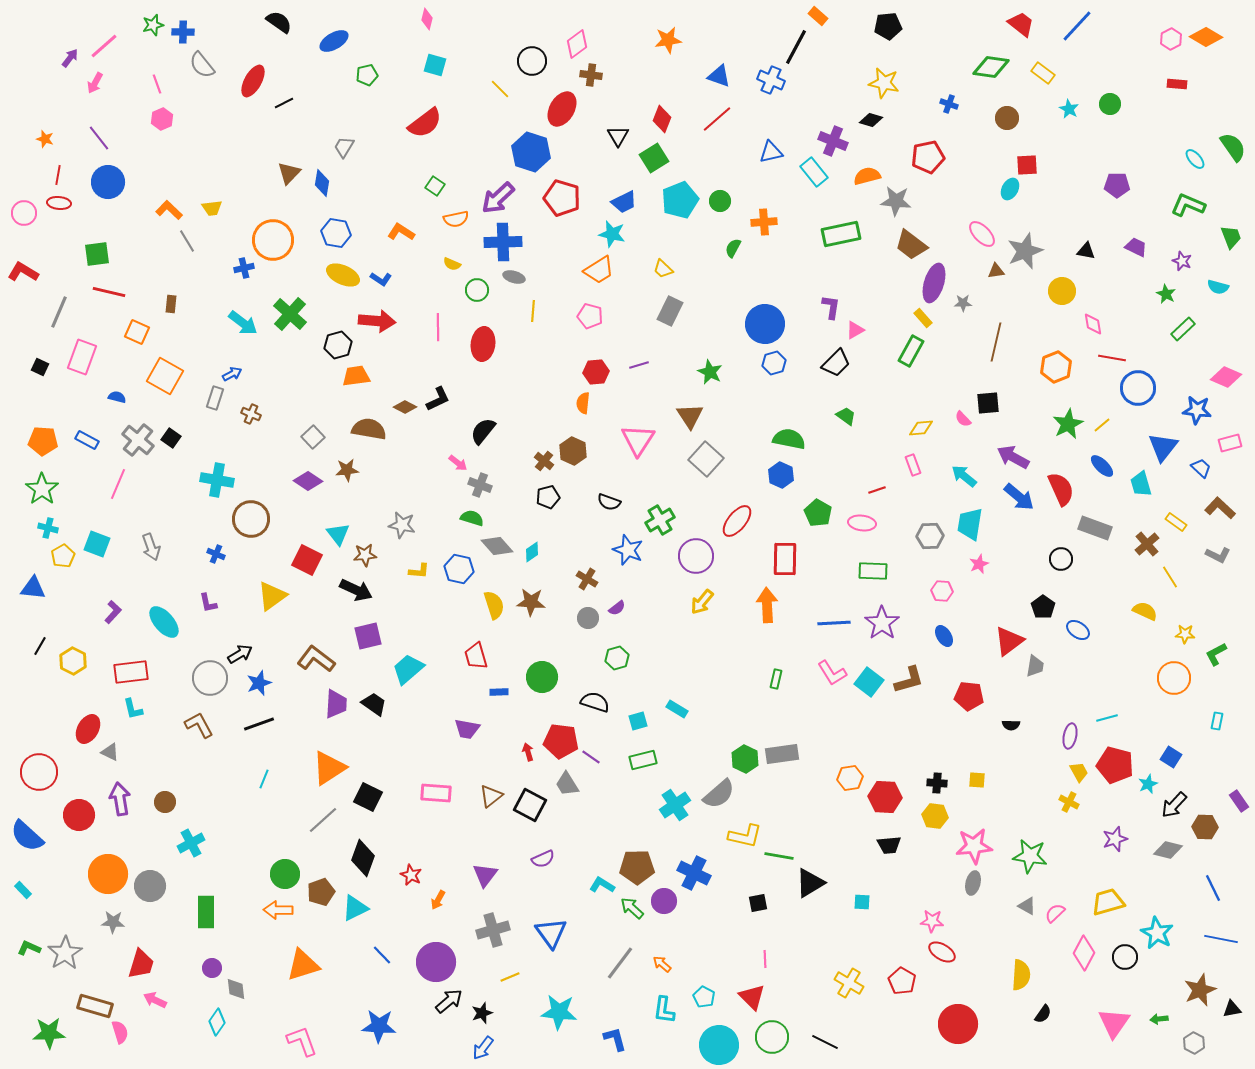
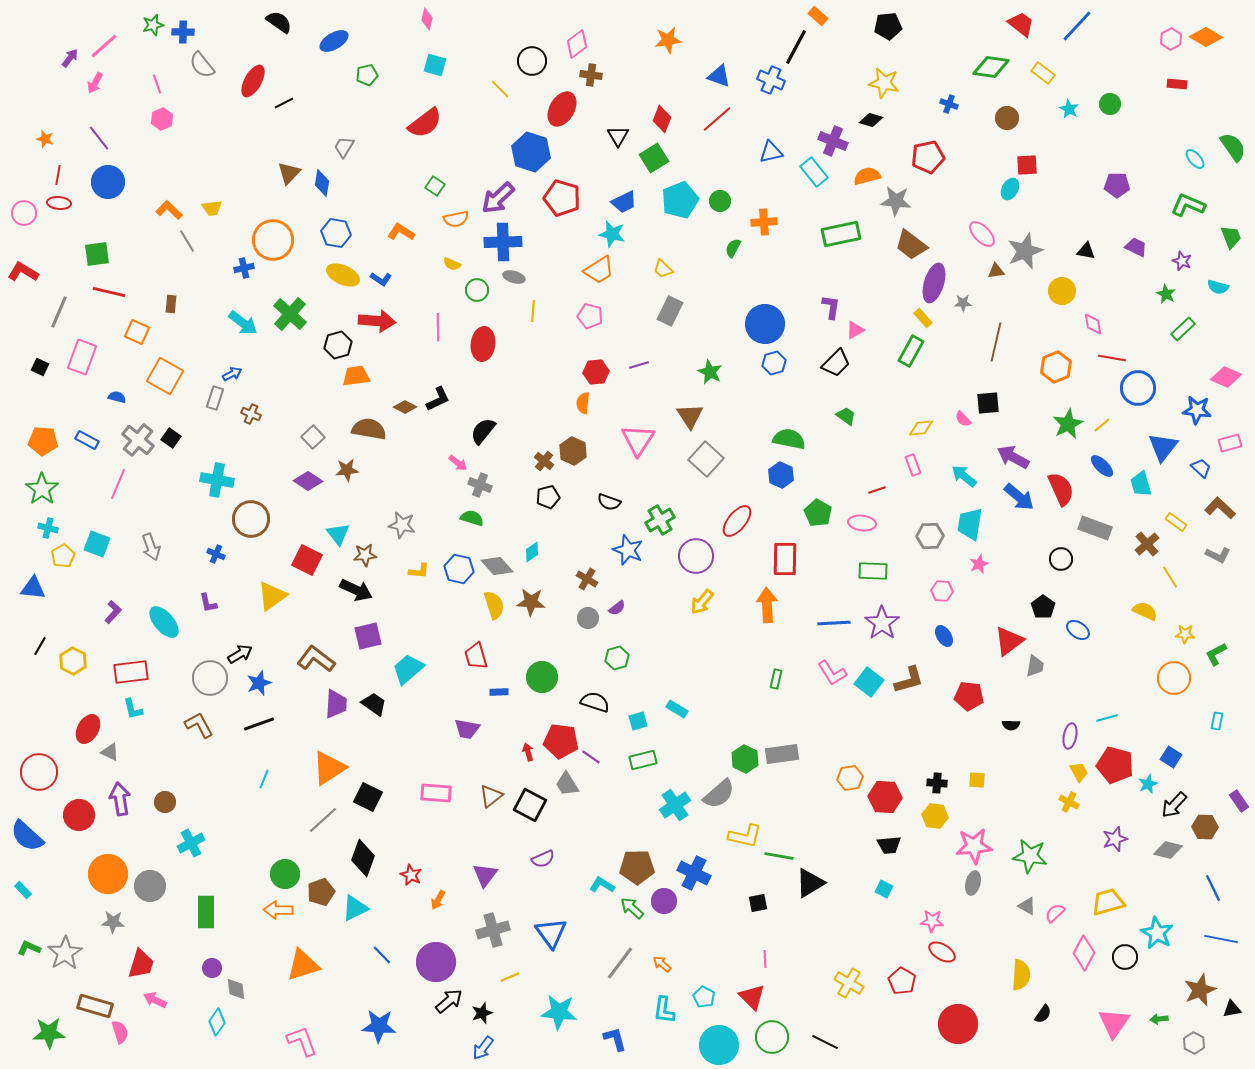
gray diamond at (497, 546): moved 20 px down
cyan square at (862, 902): moved 22 px right, 13 px up; rotated 24 degrees clockwise
